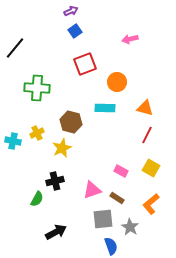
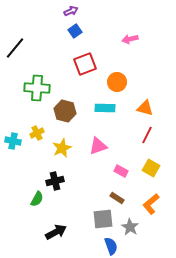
brown hexagon: moved 6 px left, 11 px up
pink triangle: moved 6 px right, 44 px up
